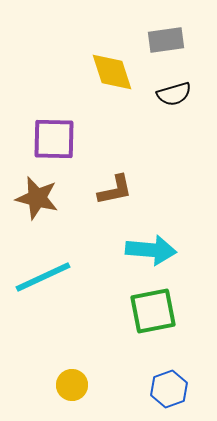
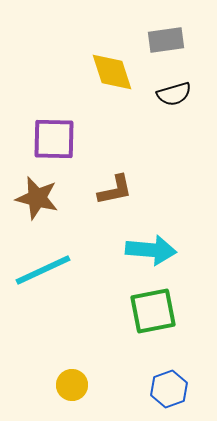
cyan line: moved 7 px up
